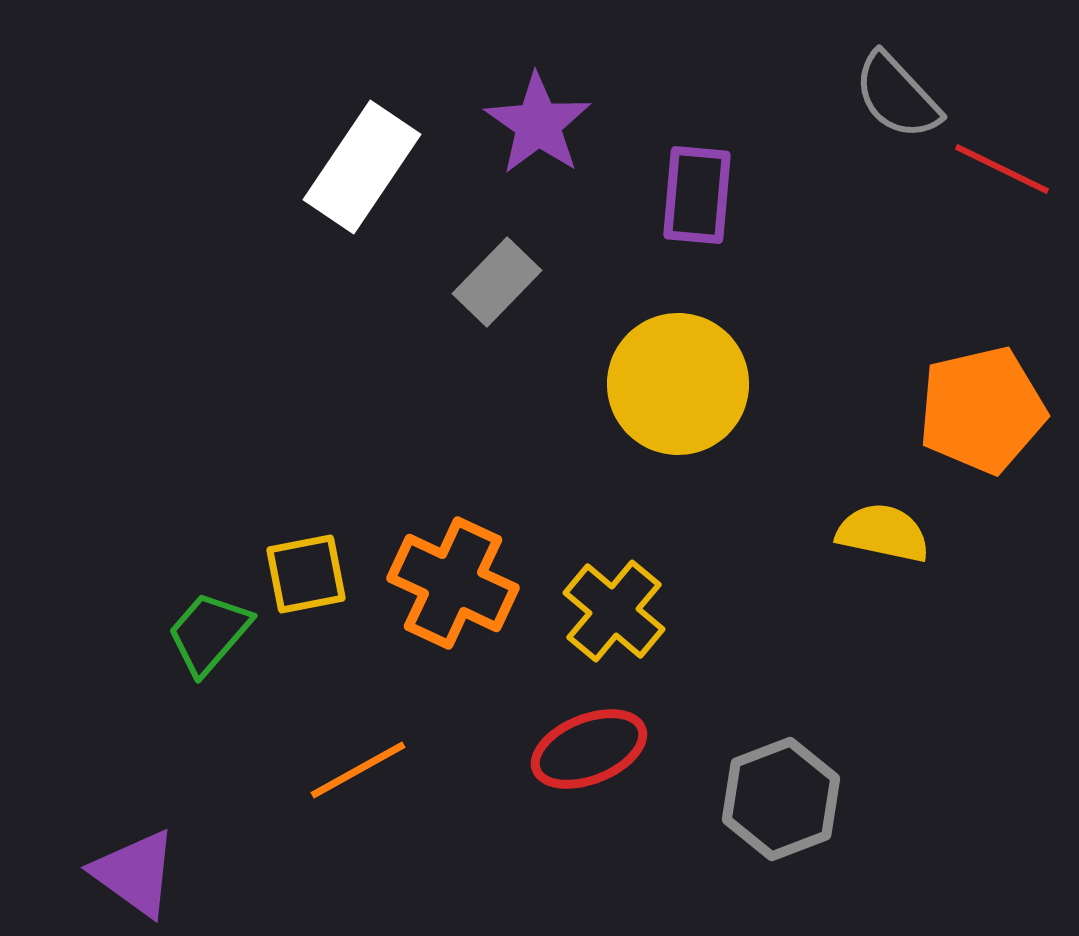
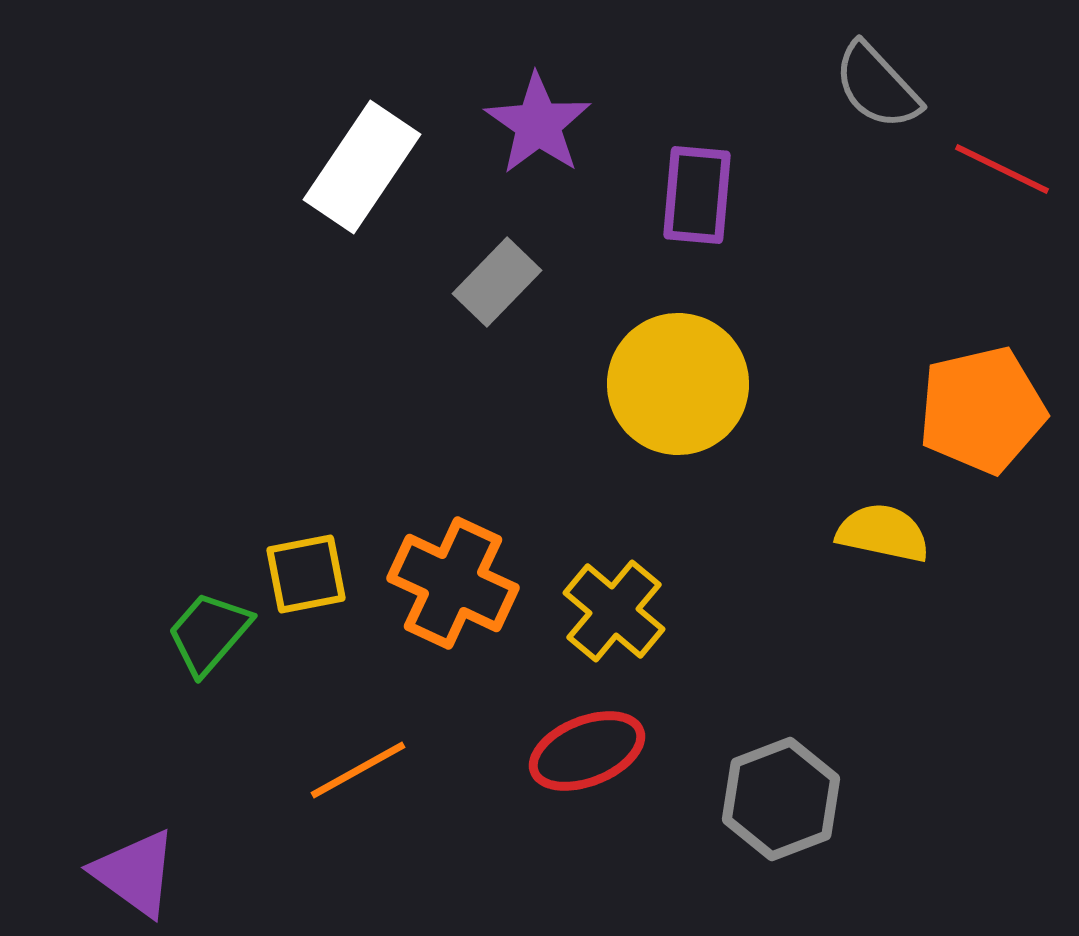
gray semicircle: moved 20 px left, 10 px up
red ellipse: moved 2 px left, 2 px down
